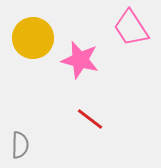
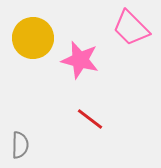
pink trapezoid: rotated 12 degrees counterclockwise
